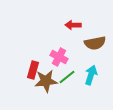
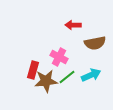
cyan arrow: rotated 48 degrees clockwise
